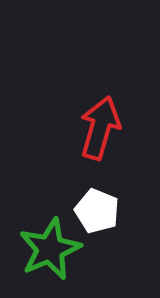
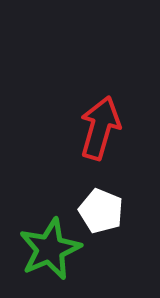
white pentagon: moved 4 px right
